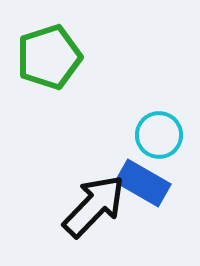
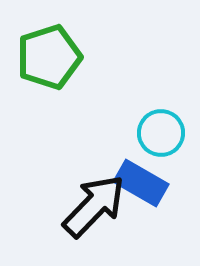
cyan circle: moved 2 px right, 2 px up
blue rectangle: moved 2 px left
